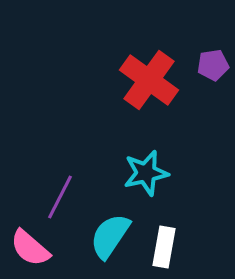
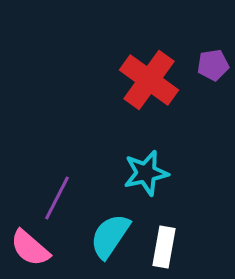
purple line: moved 3 px left, 1 px down
